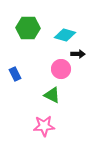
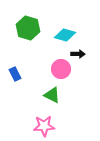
green hexagon: rotated 15 degrees clockwise
